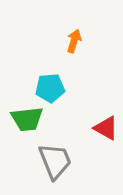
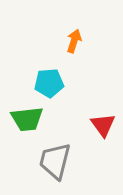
cyan pentagon: moved 1 px left, 5 px up
red triangle: moved 3 px left, 3 px up; rotated 24 degrees clockwise
gray trapezoid: rotated 144 degrees counterclockwise
